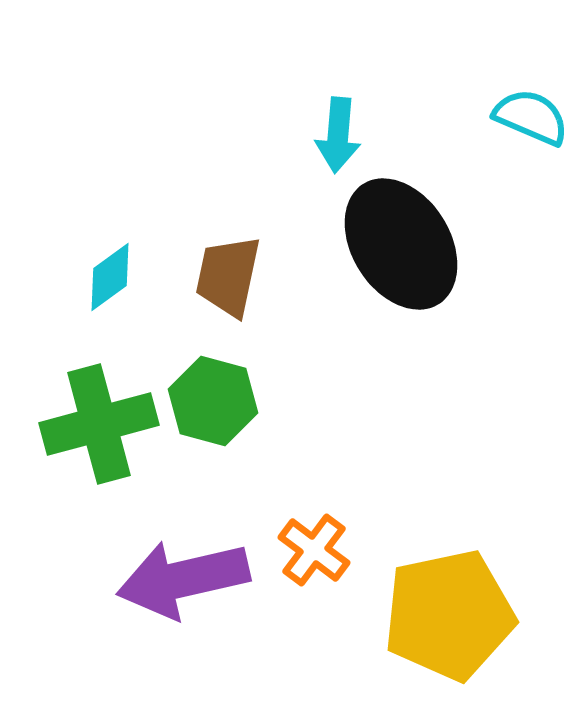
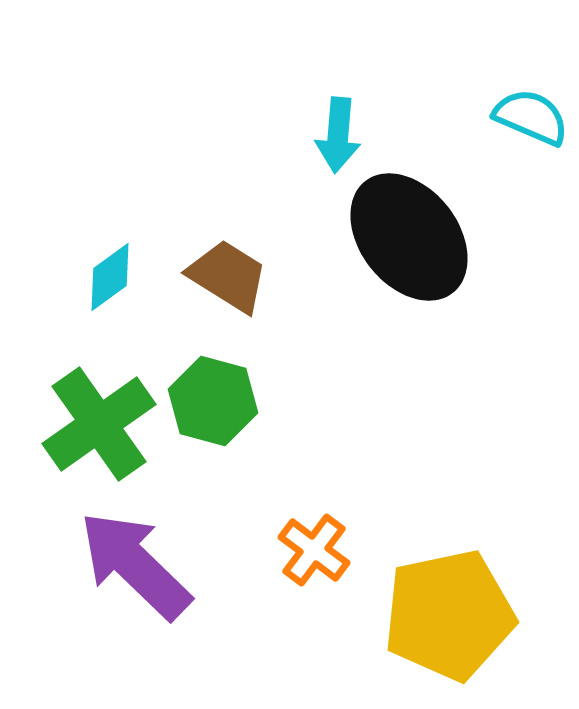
black ellipse: moved 8 px right, 7 px up; rotated 6 degrees counterclockwise
brown trapezoid: rotated 110 degrees clockwise
green cross: rotated 20 degrees counterclockwise
purple arrow: moved 48 px left, 14 px up; rotated 57 degrees clockwise
